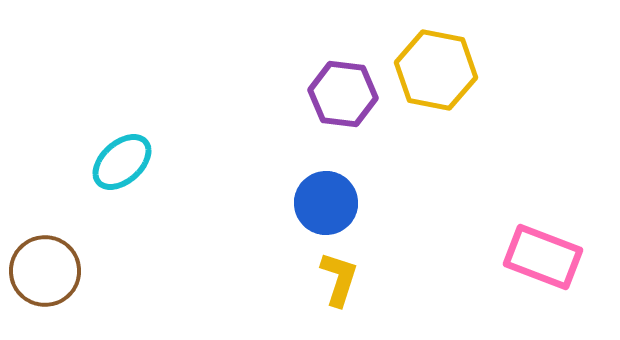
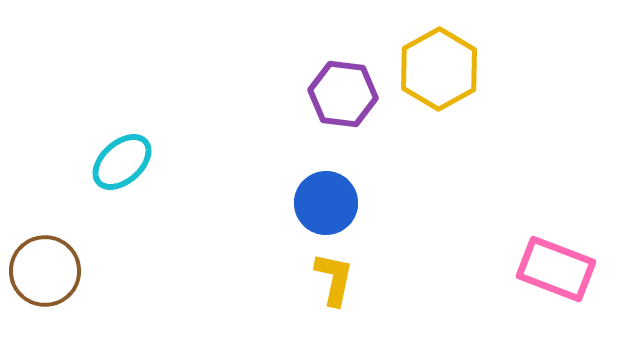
yellow hexagon: moved 3 px right, 1 px up; rotated 20 degrees clockwise
pink rectangle: moved 13 px right, 12 px down
yellow L-shape: moved 5 px left; rotated 6 degrees counterclockwise
